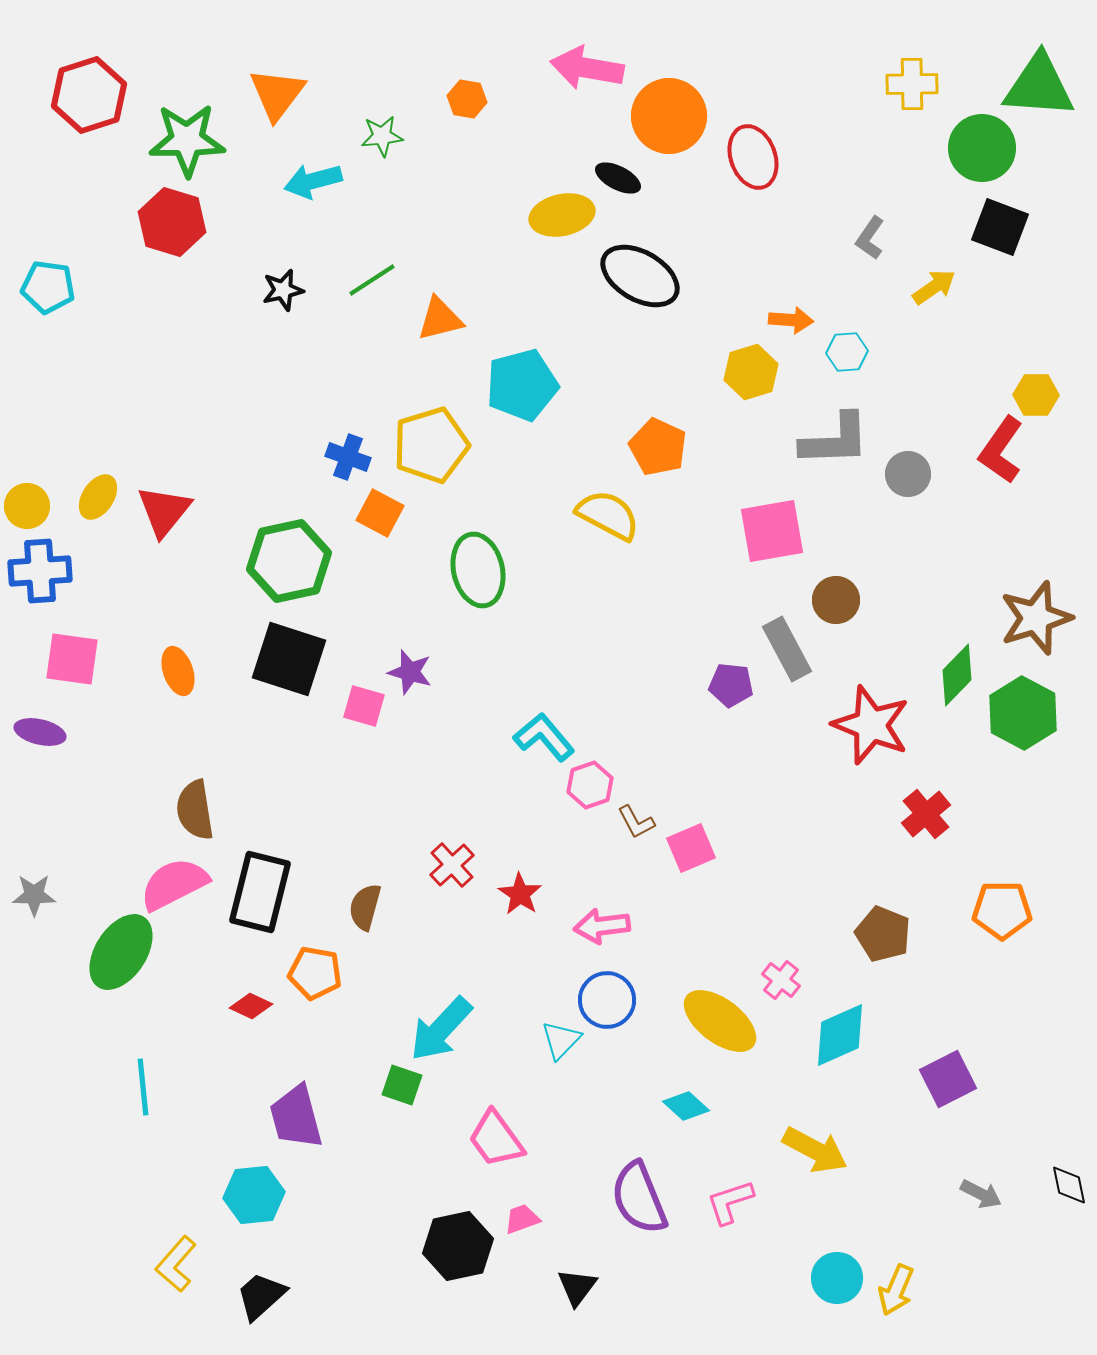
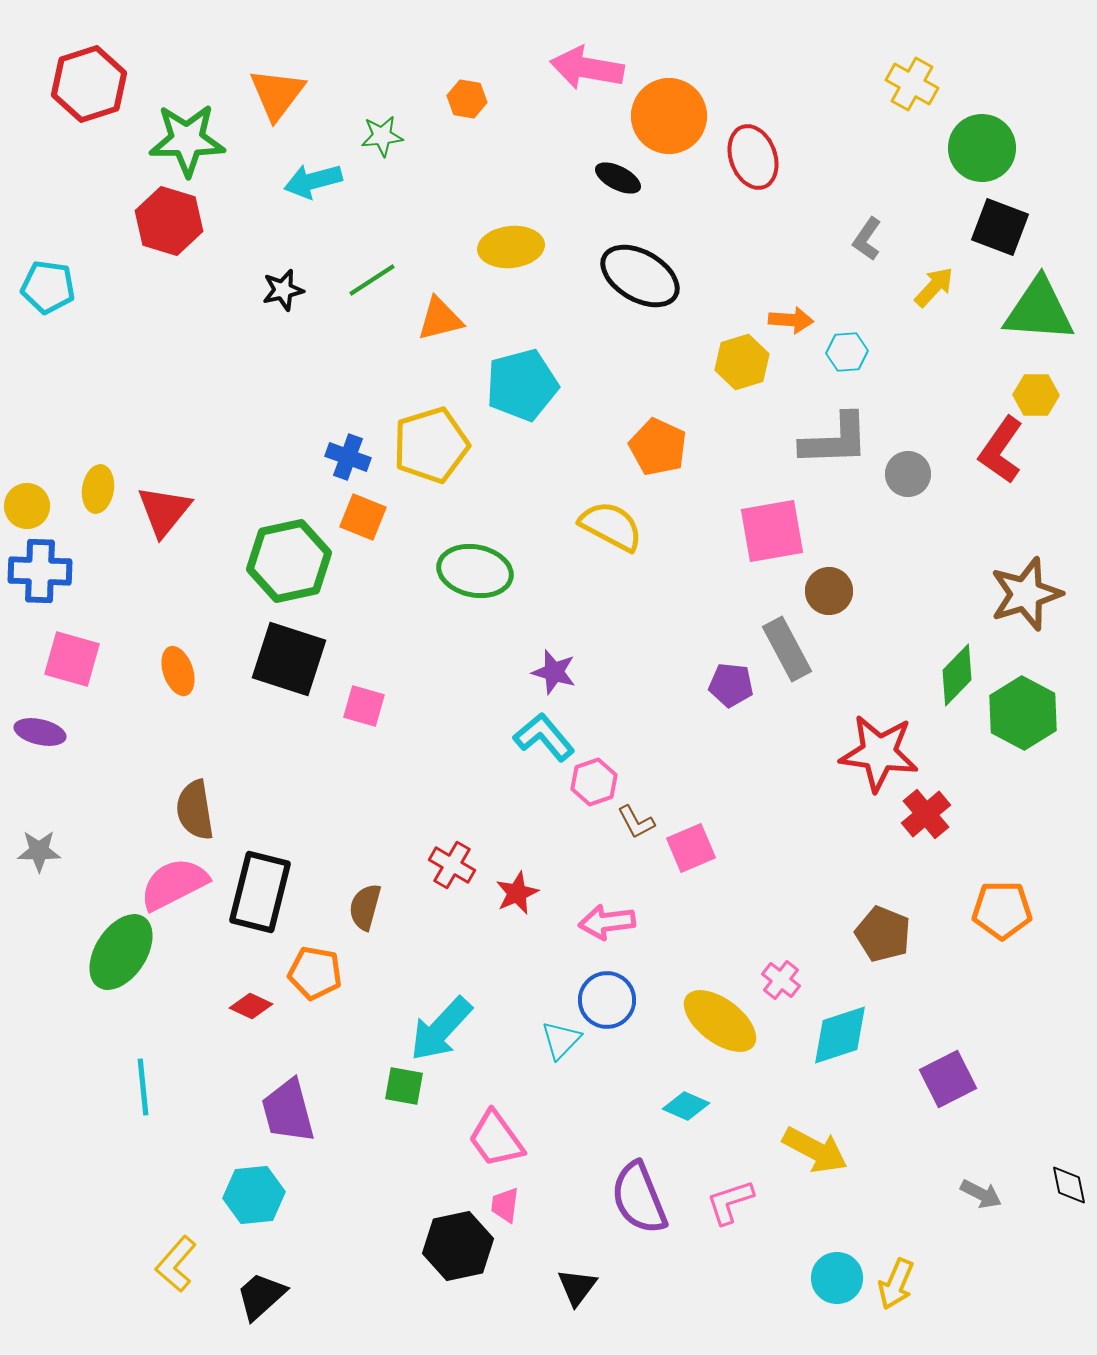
yellow cross at (912, 84): rotated 30 degrees clockwise
green triangle at (1039, 86): moved 224 px down
red hexagon at (89, 95): moved 11 px up
yellow ellipse at (562, 215): moved 51 px left, 32 px down; rotated 6 degrees clockwise
red hexagon at (172, 222): moved 3 px left, 1 px up
gray L-shape at (870, 238): moved 3 px left, 1 px down
yellow arrow at (934, 287): rotated 12 degrees counterclockwise
yellow hexagon at (751, 372): moved 9 px left, 10 px up
yellow ellipse at (98, 497): moved 8 px up; rotated 24 degrees counterclockwise
orange square at (380, 513): moved 17 px left, 4 px down; rotated 6 degrees counterclockwise
yellow semicircle at (608, 515): moved 3 px right, 11 px down
green ellipse at (478, 570): moved 3 px left, 1 px down; rotated 66 degrees counterclockwise
blue cross at (40, 571): rotated 6 degrees clockwise
brown circle at (836, 600): moved 7 px left, 9 px up
brown star at (1036, 618): moved 10 px left, 24 px up
pink square at (72, 659): rotated 8 degrees clockwise
purple star at (410, 672): moved 144 px right
red star at (871, 725): moved 8 px right, 28 px down; rotated 14 degrees counterclockwise
pink hexagon at (590, 785): moved 4 px right, 3 px up
red cross at (452, 865): rotated 18 degrees counterclockwise
red star at (520, 894): moved 3 px left, 1 px up; rotated 15 degrees clockwise
gray star at (34, 895): moved 5 px right, 44 px up
pink arrow at (602, 926): moved 5 px right, 4 px up
cyan diamond at (840, 1035): rotated 6 degrees clockwise
green square at (402, 1085): moved 2 px right, 1 px down; rotated 9 degrees counterclockwise
cyan diamond at (686, 1106): rotated 18 degrees counterclockwise
purple trapezoid at (296, 1117): moved 8 px left, 6 px up
pink trapezoid at (522, 1219): moved 17 px left, 14 px up; rotated 63 degrees counterclockwise
yellow arrow at (896, 1290): moved 6 px up
